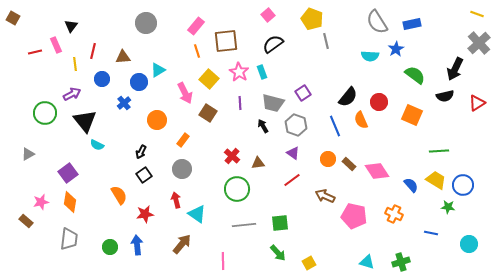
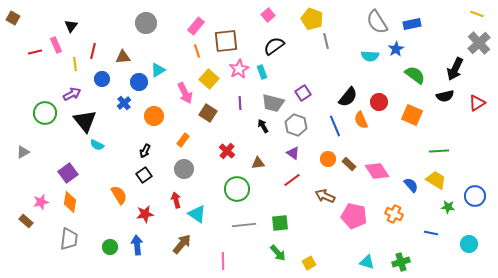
black semicircle at (273, 44): moved 1 px right, 2 px down
pink star at (239, 72): moved 3 px up; rotated 12 degrees clockwise
orange circle at (157, 120): moved 3 px left, 4 px up
black arrow at (141, 152): moved 4 px right, 1 px up
gray triangle at (28, 154): moved 5 px left, 2 px up
red cross at (232, 156): moved 5 px left, 5 px up
gray circle at (182, 169): moved 2 px right
blue circle at (463, 185): moved 12 px right, 11 px down
